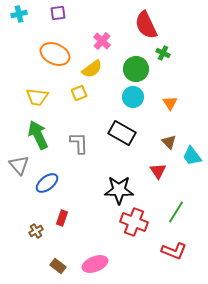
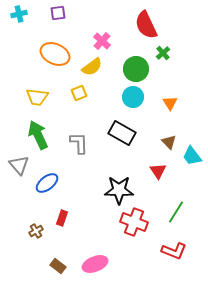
green cross: rotated 24 degrees clockwise
yellow semicircle: moved 2 px up
